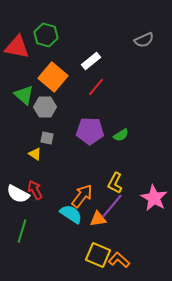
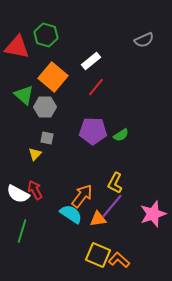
purple pentagon: moved 3 px right
yellow triangle: rotated 40 degrees clockwise
pink star: moved 1 px left, 16 px down; rotated 24 degrees clockwise
